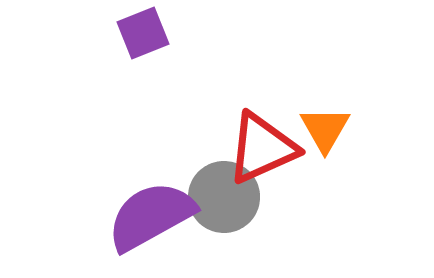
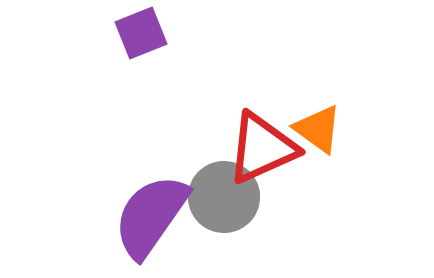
purple square: moved 2 px left
orange triangle: moved 7 px left; rotated 24 degrees counterclockwise
purple semicircle: rotated 26 degrees counterclockwise
